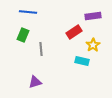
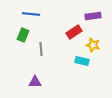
blue line: moved 3 px right, 2 px down
yellow star: rotated 24 degrees counterclockwise
purple triangle: rotated 16 degrees clockwise
